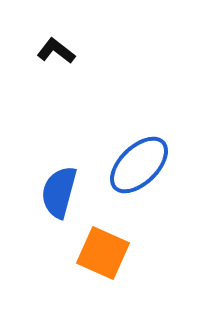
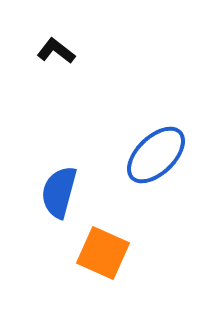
blue ellipse: moved 17 px right, 10 px up
